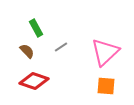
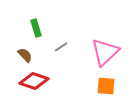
green rectangle: rotated 12 degrees clockwise
brown semicircle: moved 2 px left, 4 px down
